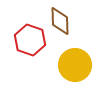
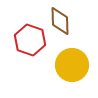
yellow circle: moved 3 px left
